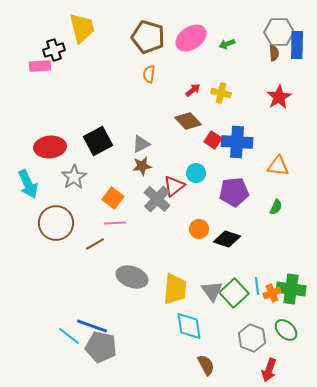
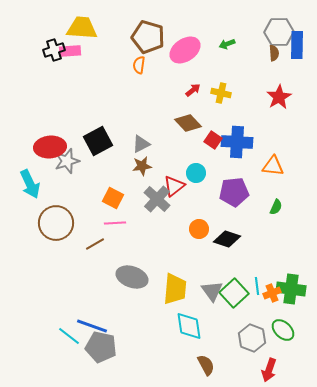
yellow trapezoid at (82, 28): rotated 72 degrees counterclockwise
pink ellipse at (191, 38): moved 6 px left, 12 px down
pink rectangle at (40, 66): moved 30 px right, 15 px up
orange semicircle at (149, 74): moved 10 px left, 9 px up
brown diamond at (188, 121): moved 2 px down
orange triangle at (278, 166): moved 5 px left
gray star at (74, 177): moved 7 px left, 16 px up; rotated 15 degrees clockwise
cyan arrow at (28, 184): moved 2 px right
orange square at (113, 198): rotated 10 degrees counterclockwise
green ellipse at (286, 330): moved 3 px left
